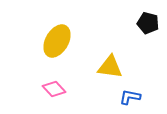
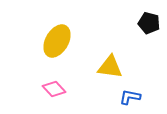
black pentagon: moved 1 px right
